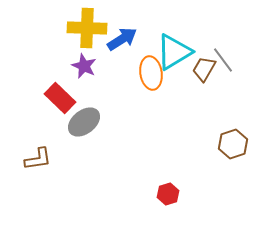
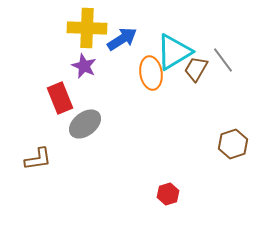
brown trapezoid: moved 8 px left
red rectangle: rotated 24 degrees clockwise
gray ellipse: moved 1 px right, 2 px down
